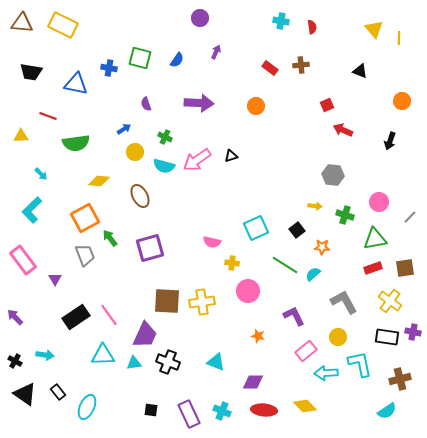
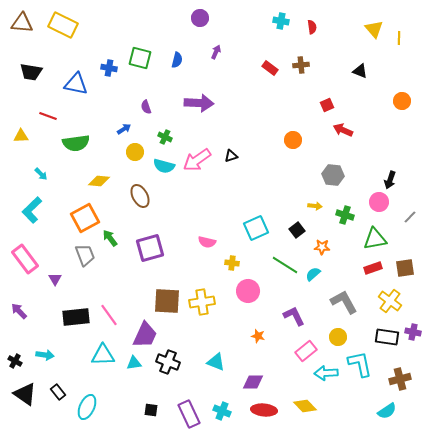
blue semicircle at (177, 60): rotated 21 degrees counterclockwise
purple semicircle at (146, 104): moved 3 px down
orange circle at (256, 106): moved 37 px right, 34 px down
black arrow at (390, 141): moved 39 px down
pink semicircle at (212, 242): moved 5 px left
pink rectangle at (23, 260): moved 2 px right, 1 px up
purple arrow at (15, 317): moved 4 px right, 6 px up
black rectangle at (76, 317): rotated 28 degrees clockwise
